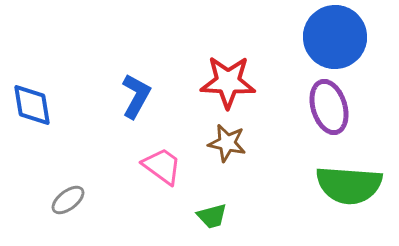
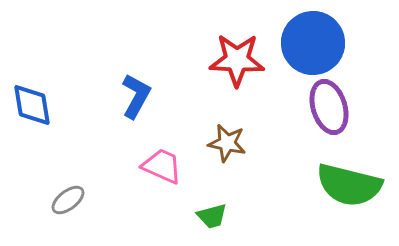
blue circle: moved 22 px left, 6 px down
red star: moved 9 px right, 22 px up
pink trapezoid: rotated 12 degrees counterclockwise
green semicircle: rotated 10 degrees clockwise
